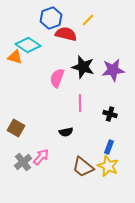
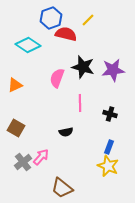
orange triangle: moved 28 px down; rotated 42 degrees counterclockwise
brown trapezoid: moved 21 px left, 21 px down
